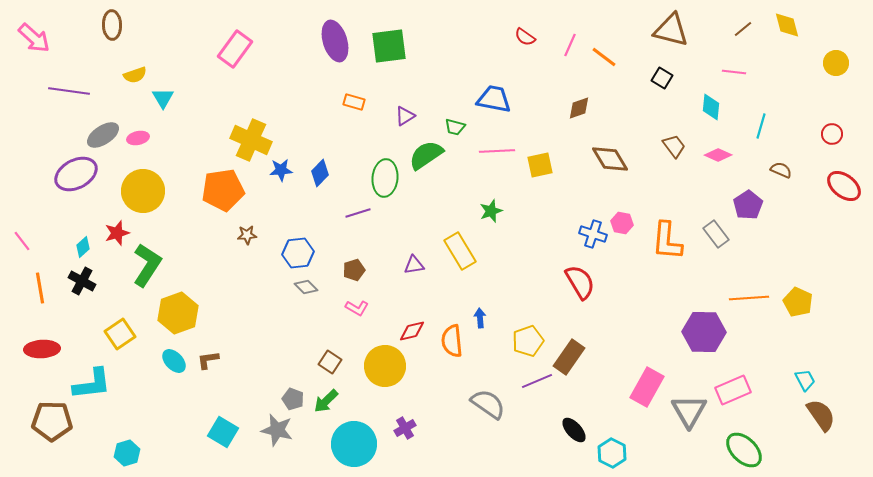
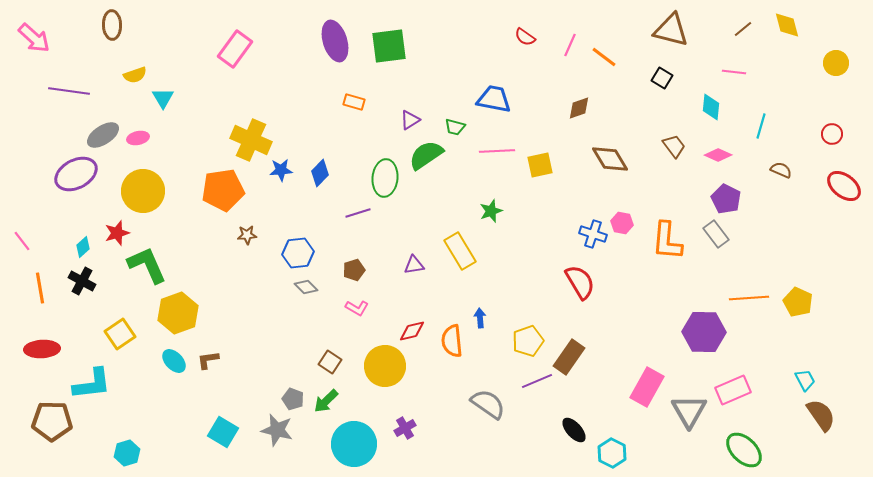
purple triangle at (405, 116): moved 5 px right, 4 px down
purple pentagon at (748, 205): moved 22 px left, 6 px up; rotated 12 degrees counterclockwise
green L-shape at (147, 265): rotated 57 degrees counterclockwise
